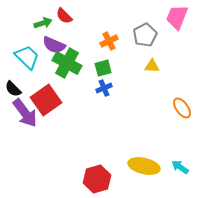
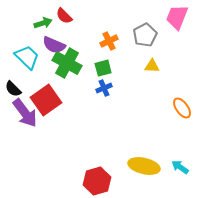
red hexagon: moved 2 px down
